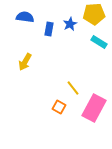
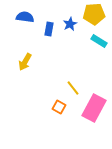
cyan rectangle: moved 1 px up
